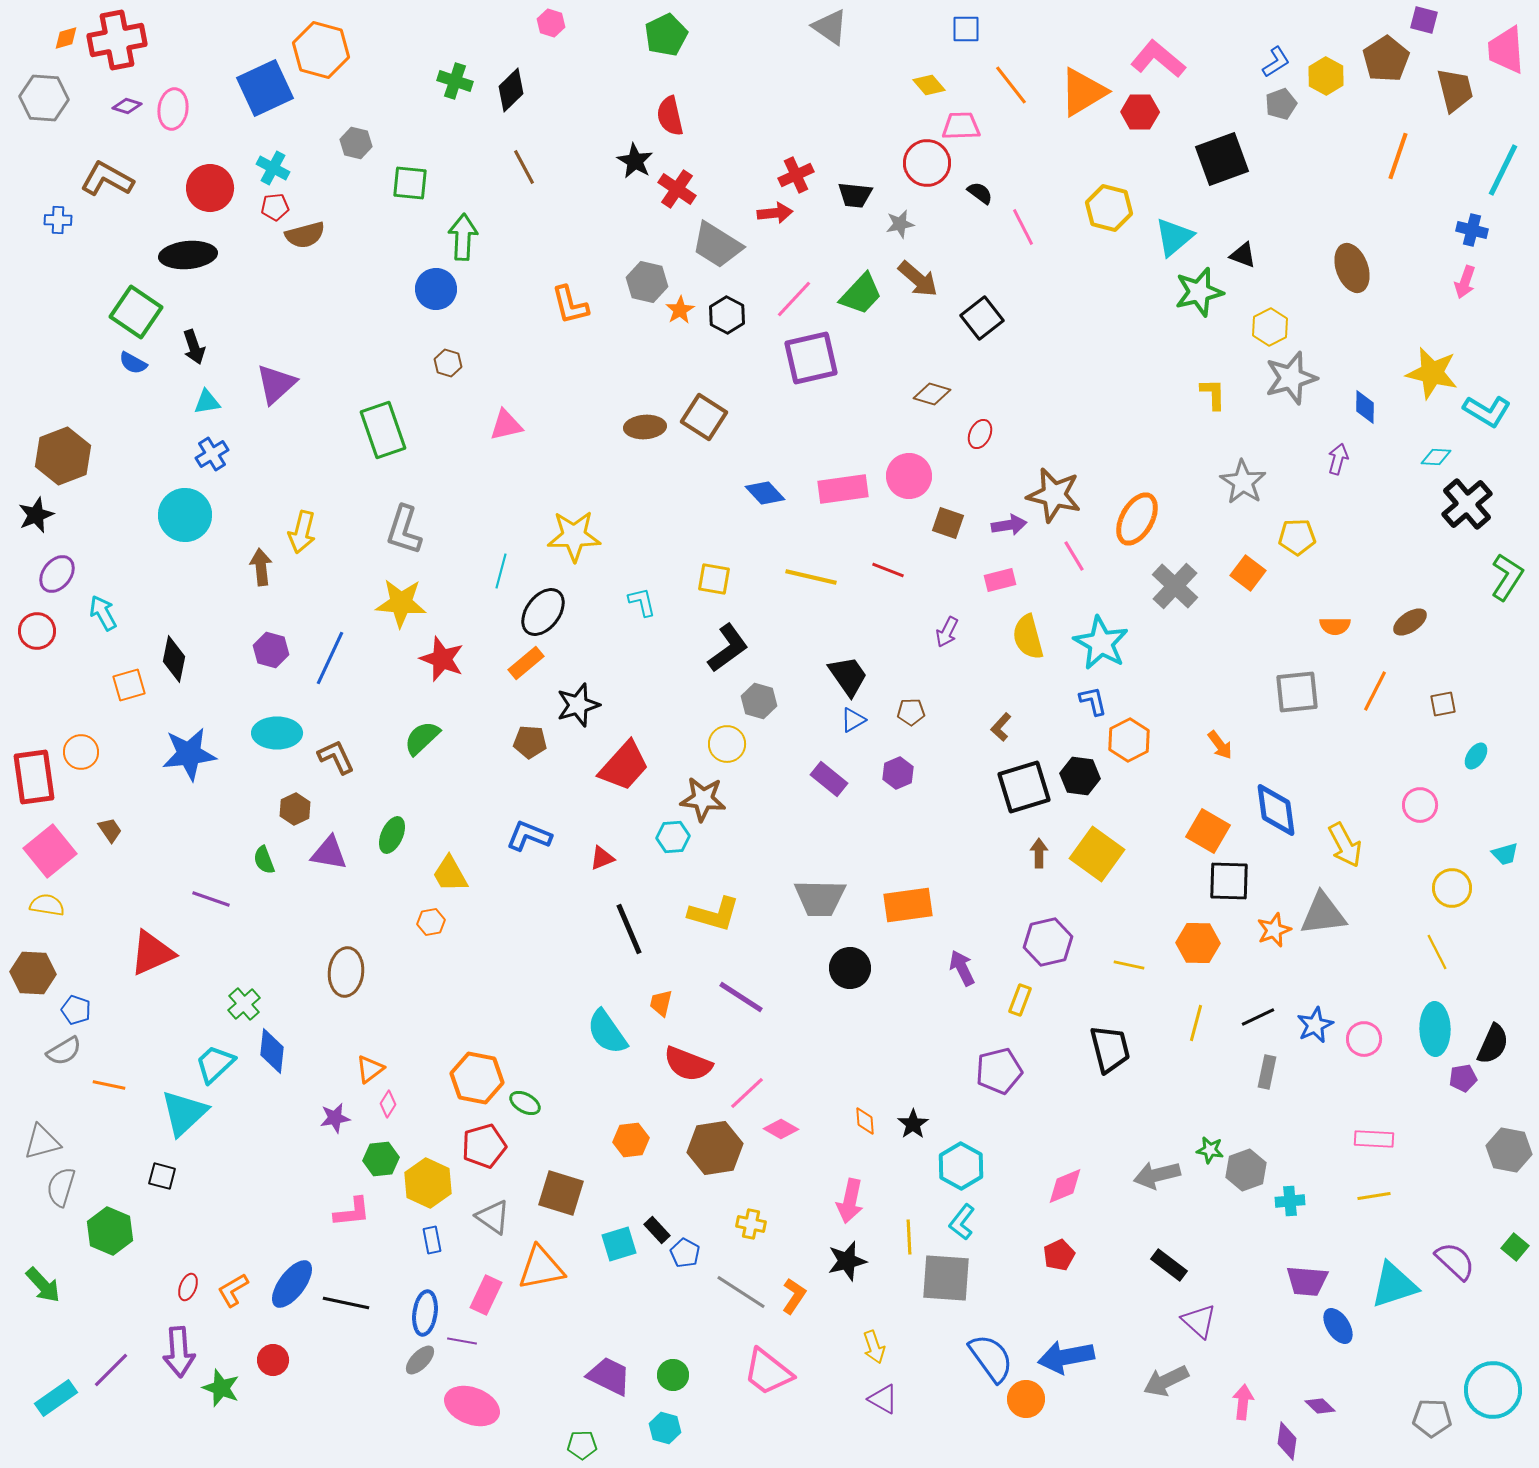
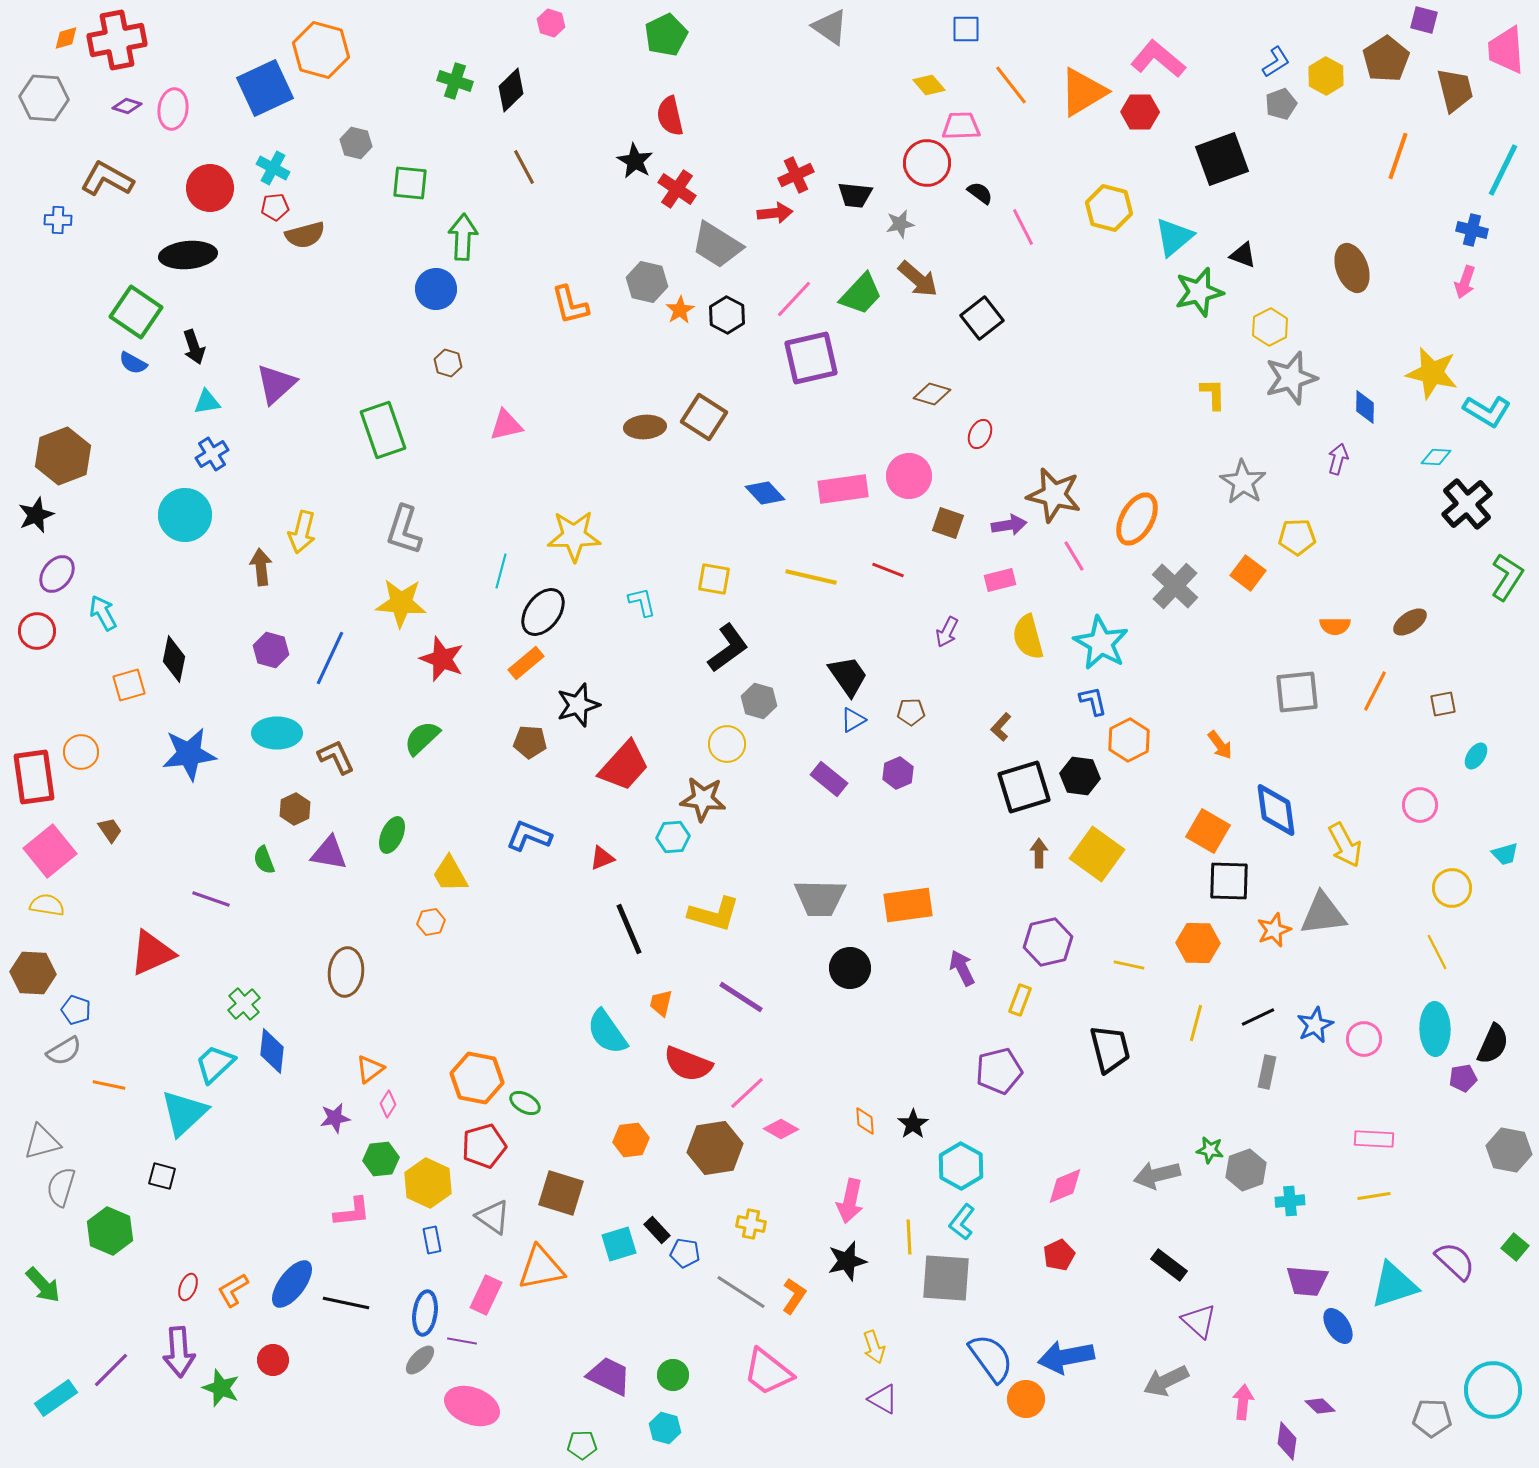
blue pentagon at (685, 1253): rotated 20 degrees counterclockwise
